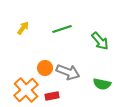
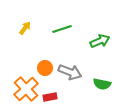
yellow arrow: moved 2 px right
green arrow: rotated 72 degrees counterclockwise
gray arrow: moved 2 px right
orange cross: moved 1 px up
red rectangle: moved 2 px left, 1 px down
